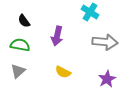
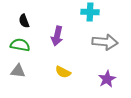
cyan cross: rotated 30 degrees counterclockwise
black semicircle: rotated 16 degrees clockwise
gray triangle: rotated 49 degrees clockwise
